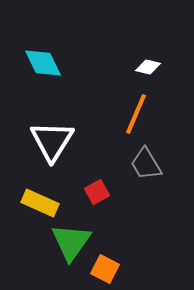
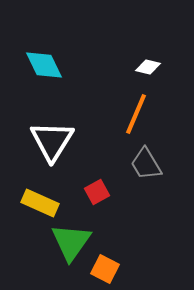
cyan diamond: moved 1 px right, 2 px down
